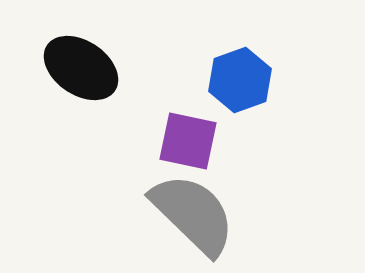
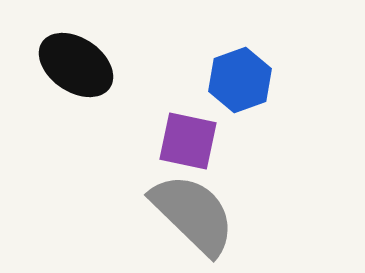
black ellipse: moved 5 px left, 3 px up
